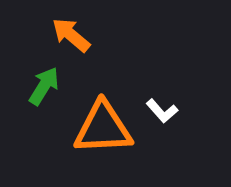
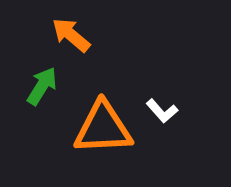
green arrow: moved 2 px left
